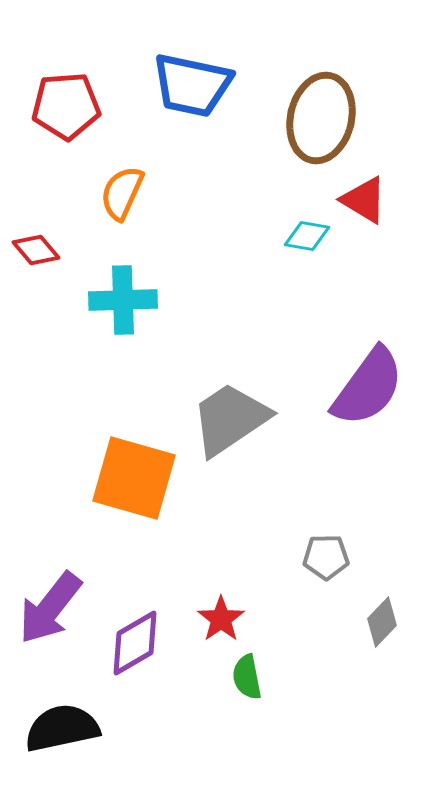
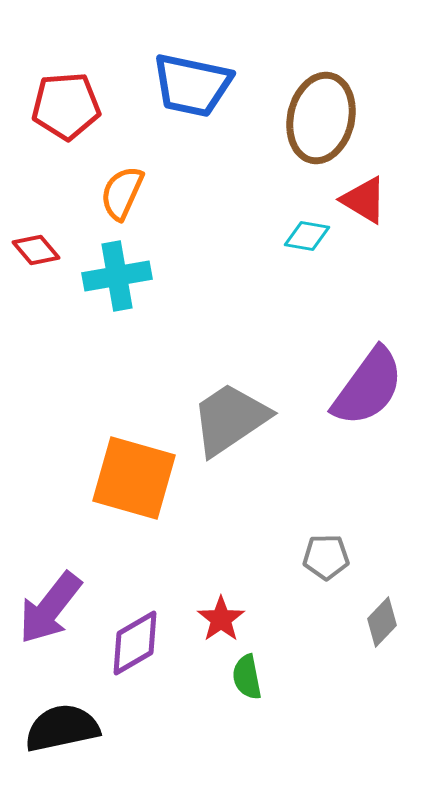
cyan cross: moved 6 px left, 24 px up; rotated 8 degrees counterclockwise
